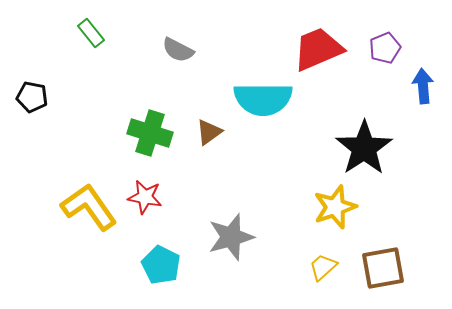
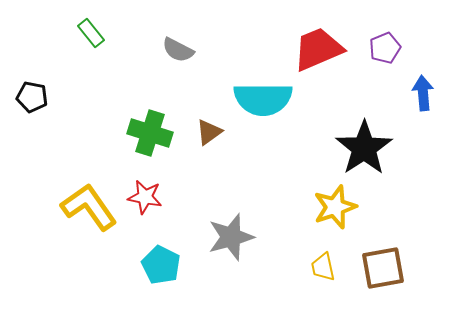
blue arrow: moved 7 px down
yellow trapezoid: rotated 60 degrees counterclockwise
